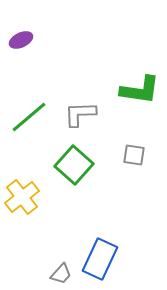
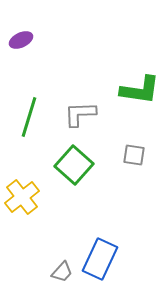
green line: rotated 33 degrees counterclockwise
gray trapezoid: moved 1 px right, 2 px up
